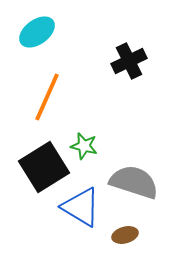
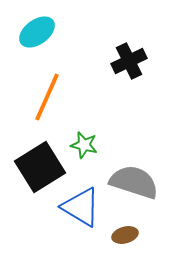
green star: moved 1 px up
black square: moved 4 px left
